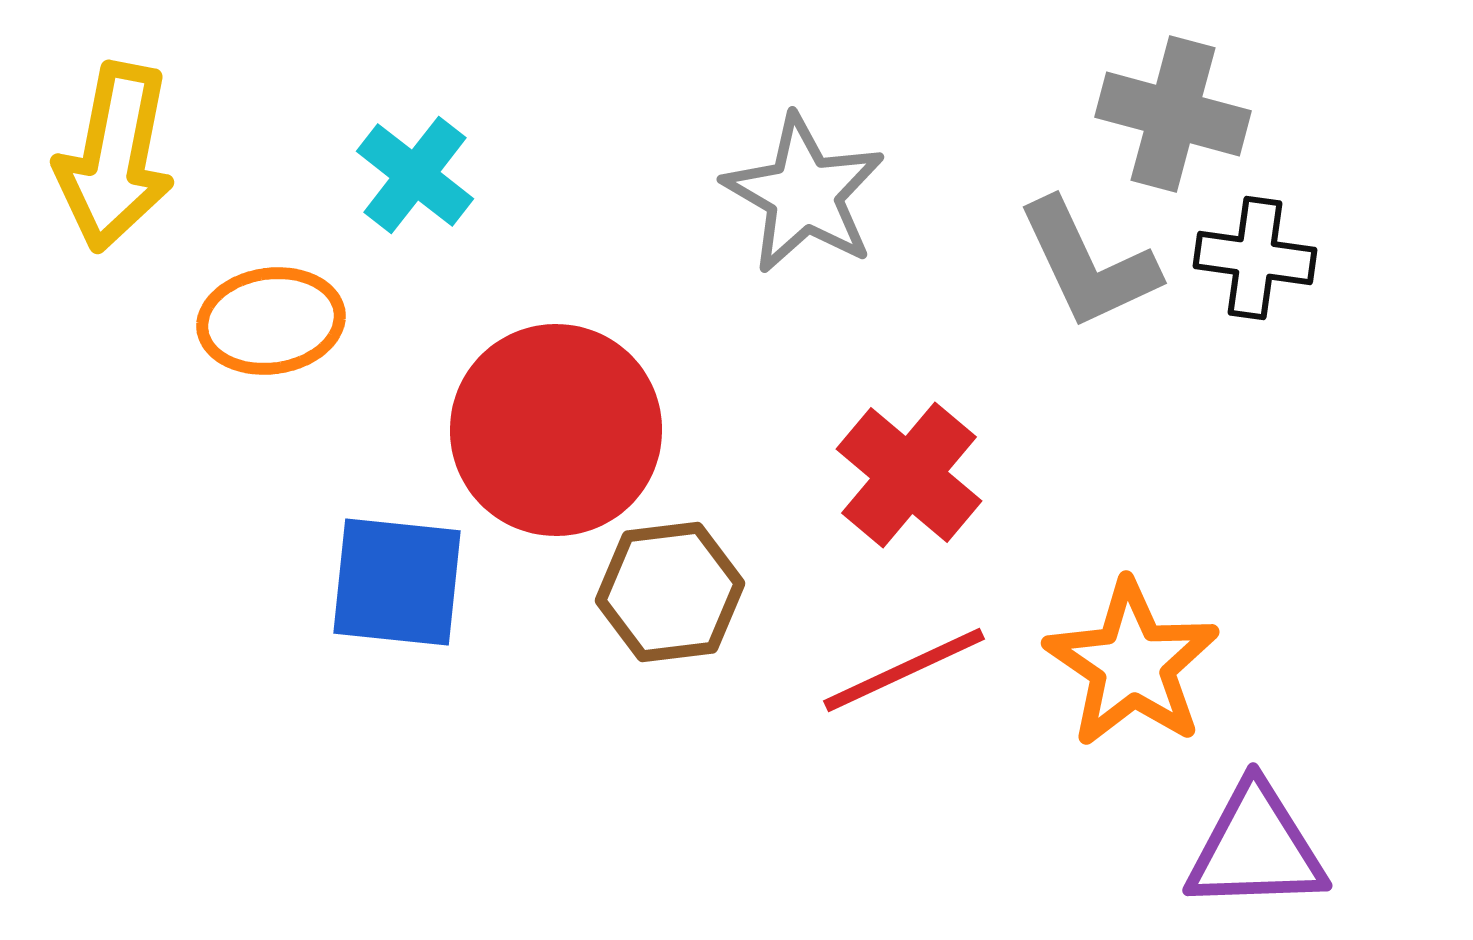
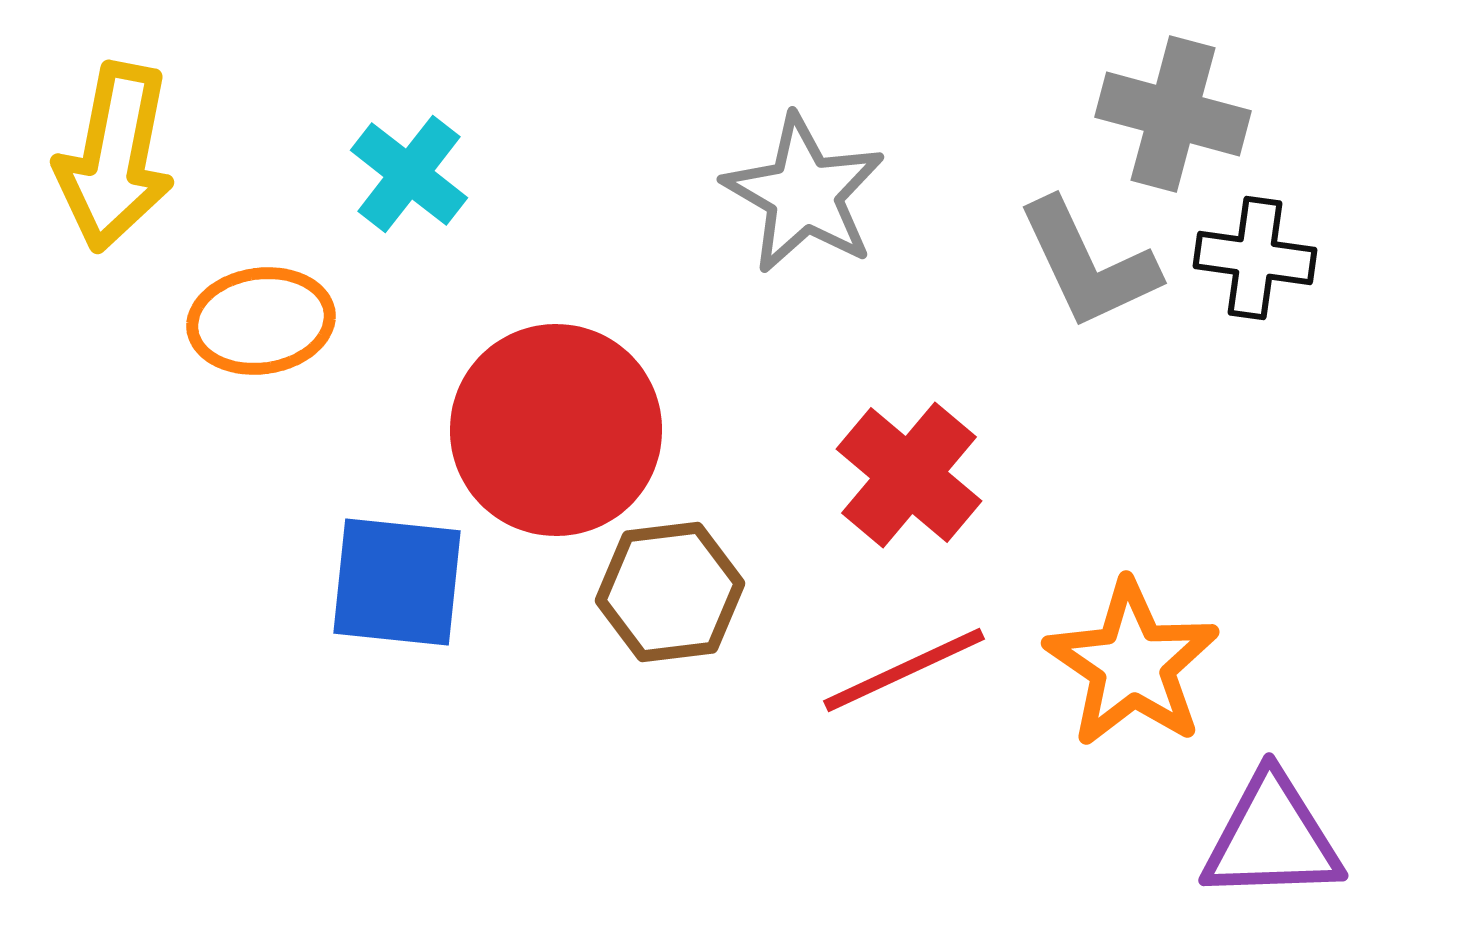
cyan cross: moved 6 px left, 1 px up
orange ellipse: moved 10 px left
purple triangle: moved 16 px right, 10 px up
